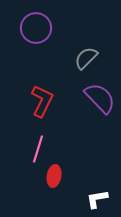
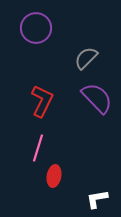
purple semicircle: moved 3 px left
pink line: moved 1 px up
